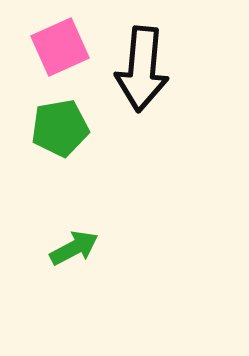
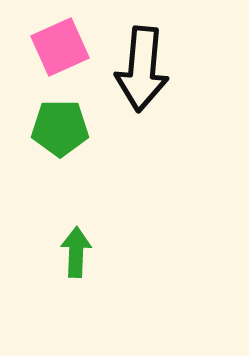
green pentagon: rotated 10 degrees clockwise
green arrow: moved 2 px right, 4 px down; rotated 60 degrees counterclockwise
